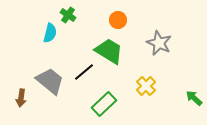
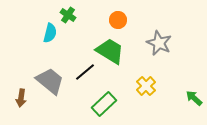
green trapezoid: moved 1 px right
black line: moved 1 px right
